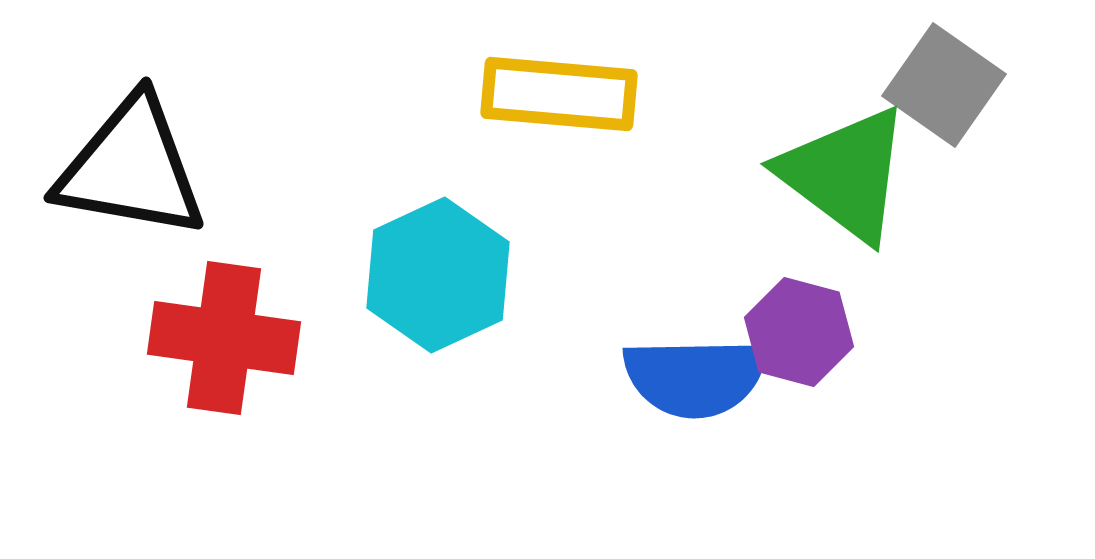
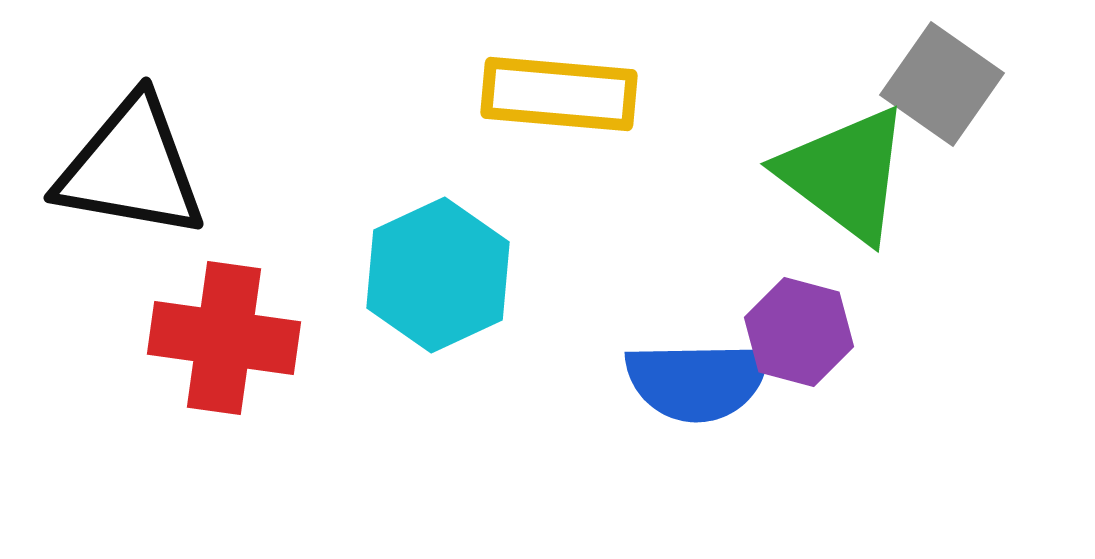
gray square: moved 2 px left, 1 px up
blue semicircle: moved 2 px right, 4 px down
